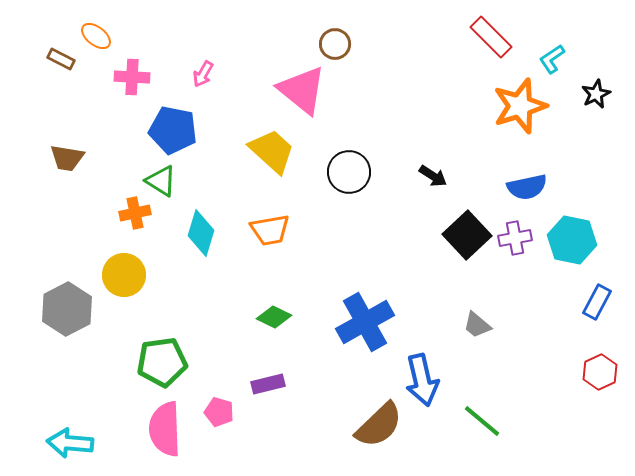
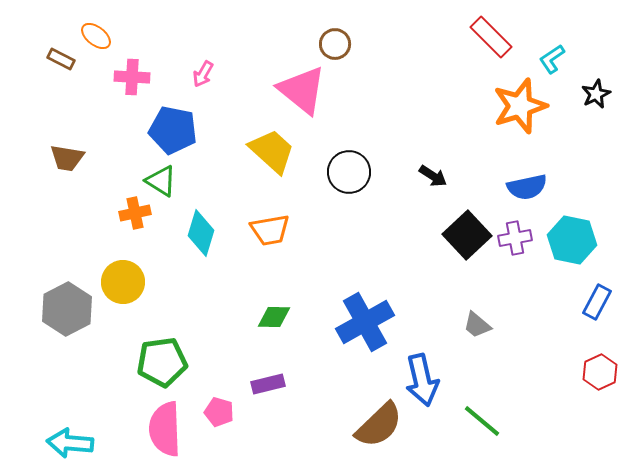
yellow circle: moved 1 px left, 7 px down
green diamond: rotated 24 degrees counterclockwise
